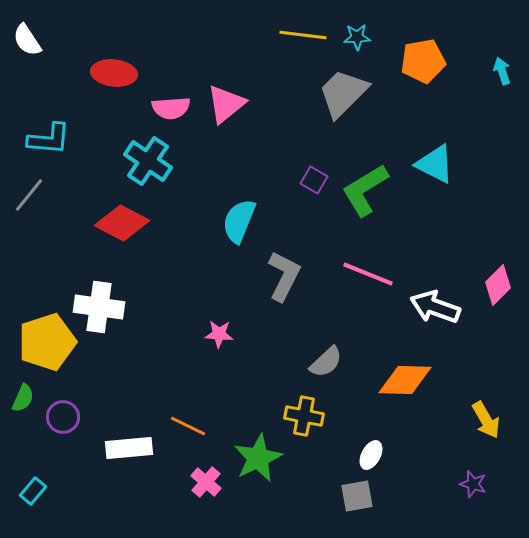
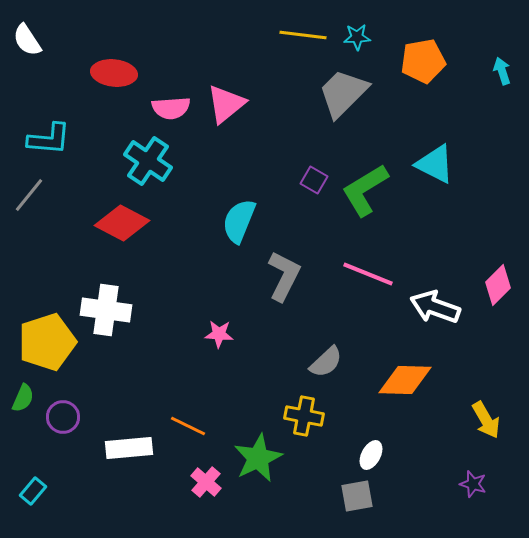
white cross: moved 7 px right, 3 px down
